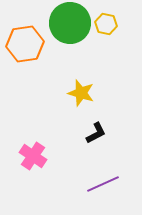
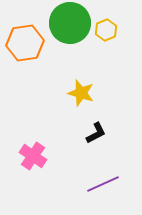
yellow hexagon: moved 6 px down; rotated 25 degrees clockwise
orange hexagon: moved 1 px up
